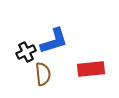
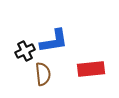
blue L-shape: rotated 8 degrees clockwise
black cross: moved 1 px left, 1 px up
